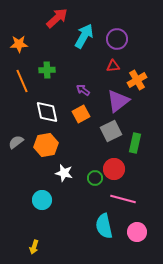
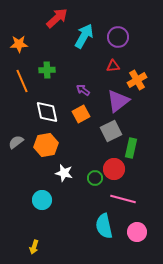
purple circle: moved 1 px right, 2 px up
green rectangle: moved 4 px left, 5 px down
